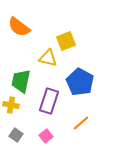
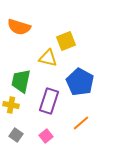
orange semicircle: rotated 20 degrees counterclockwise
